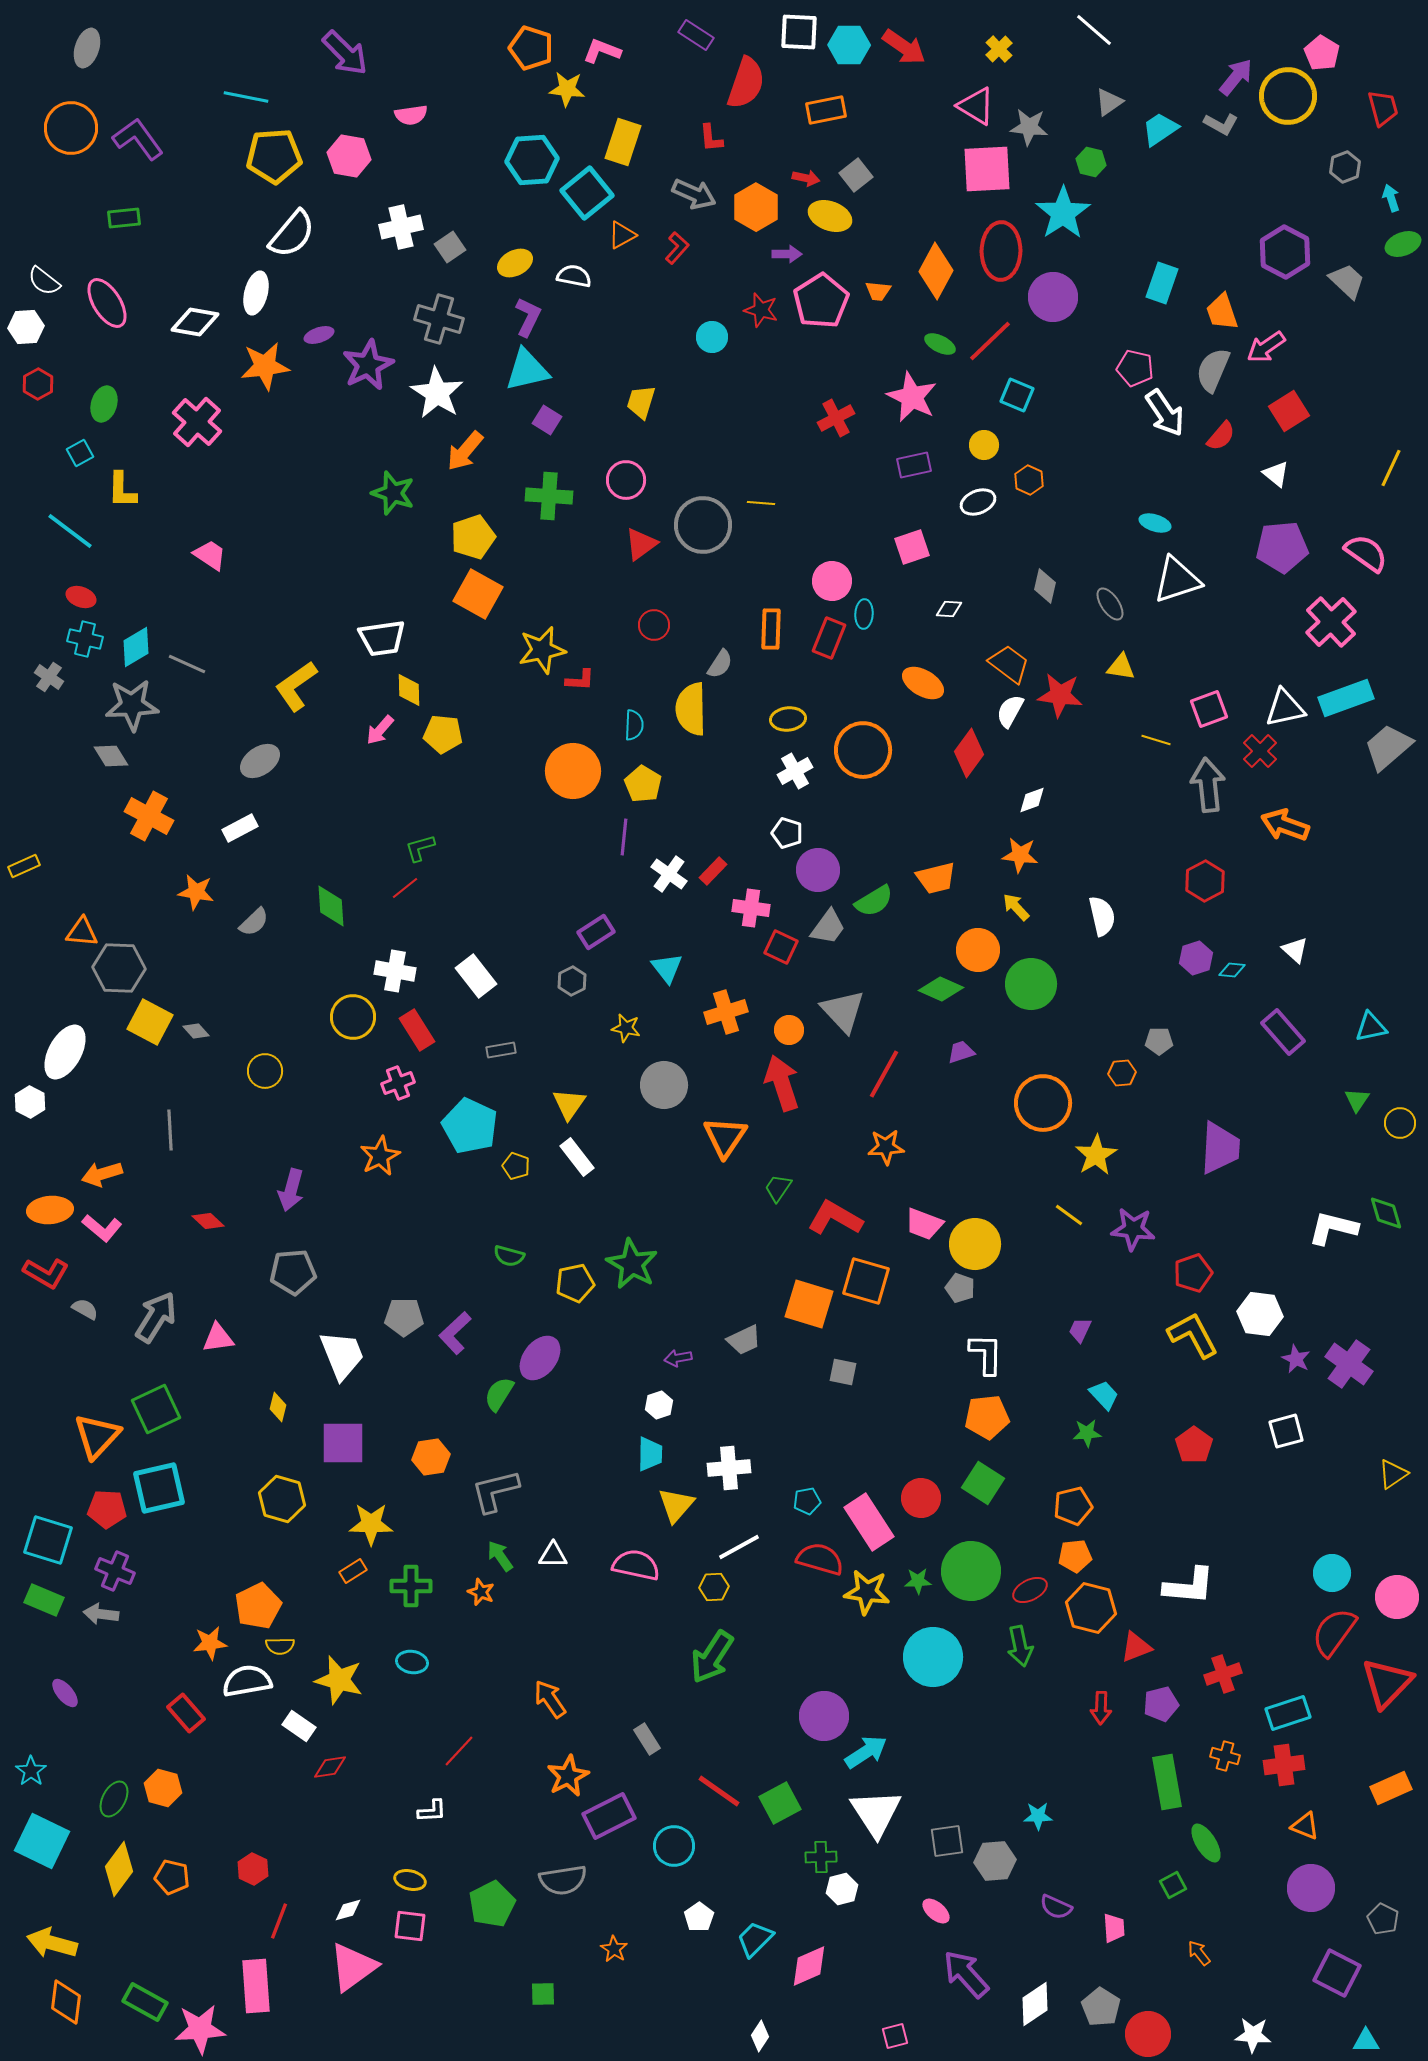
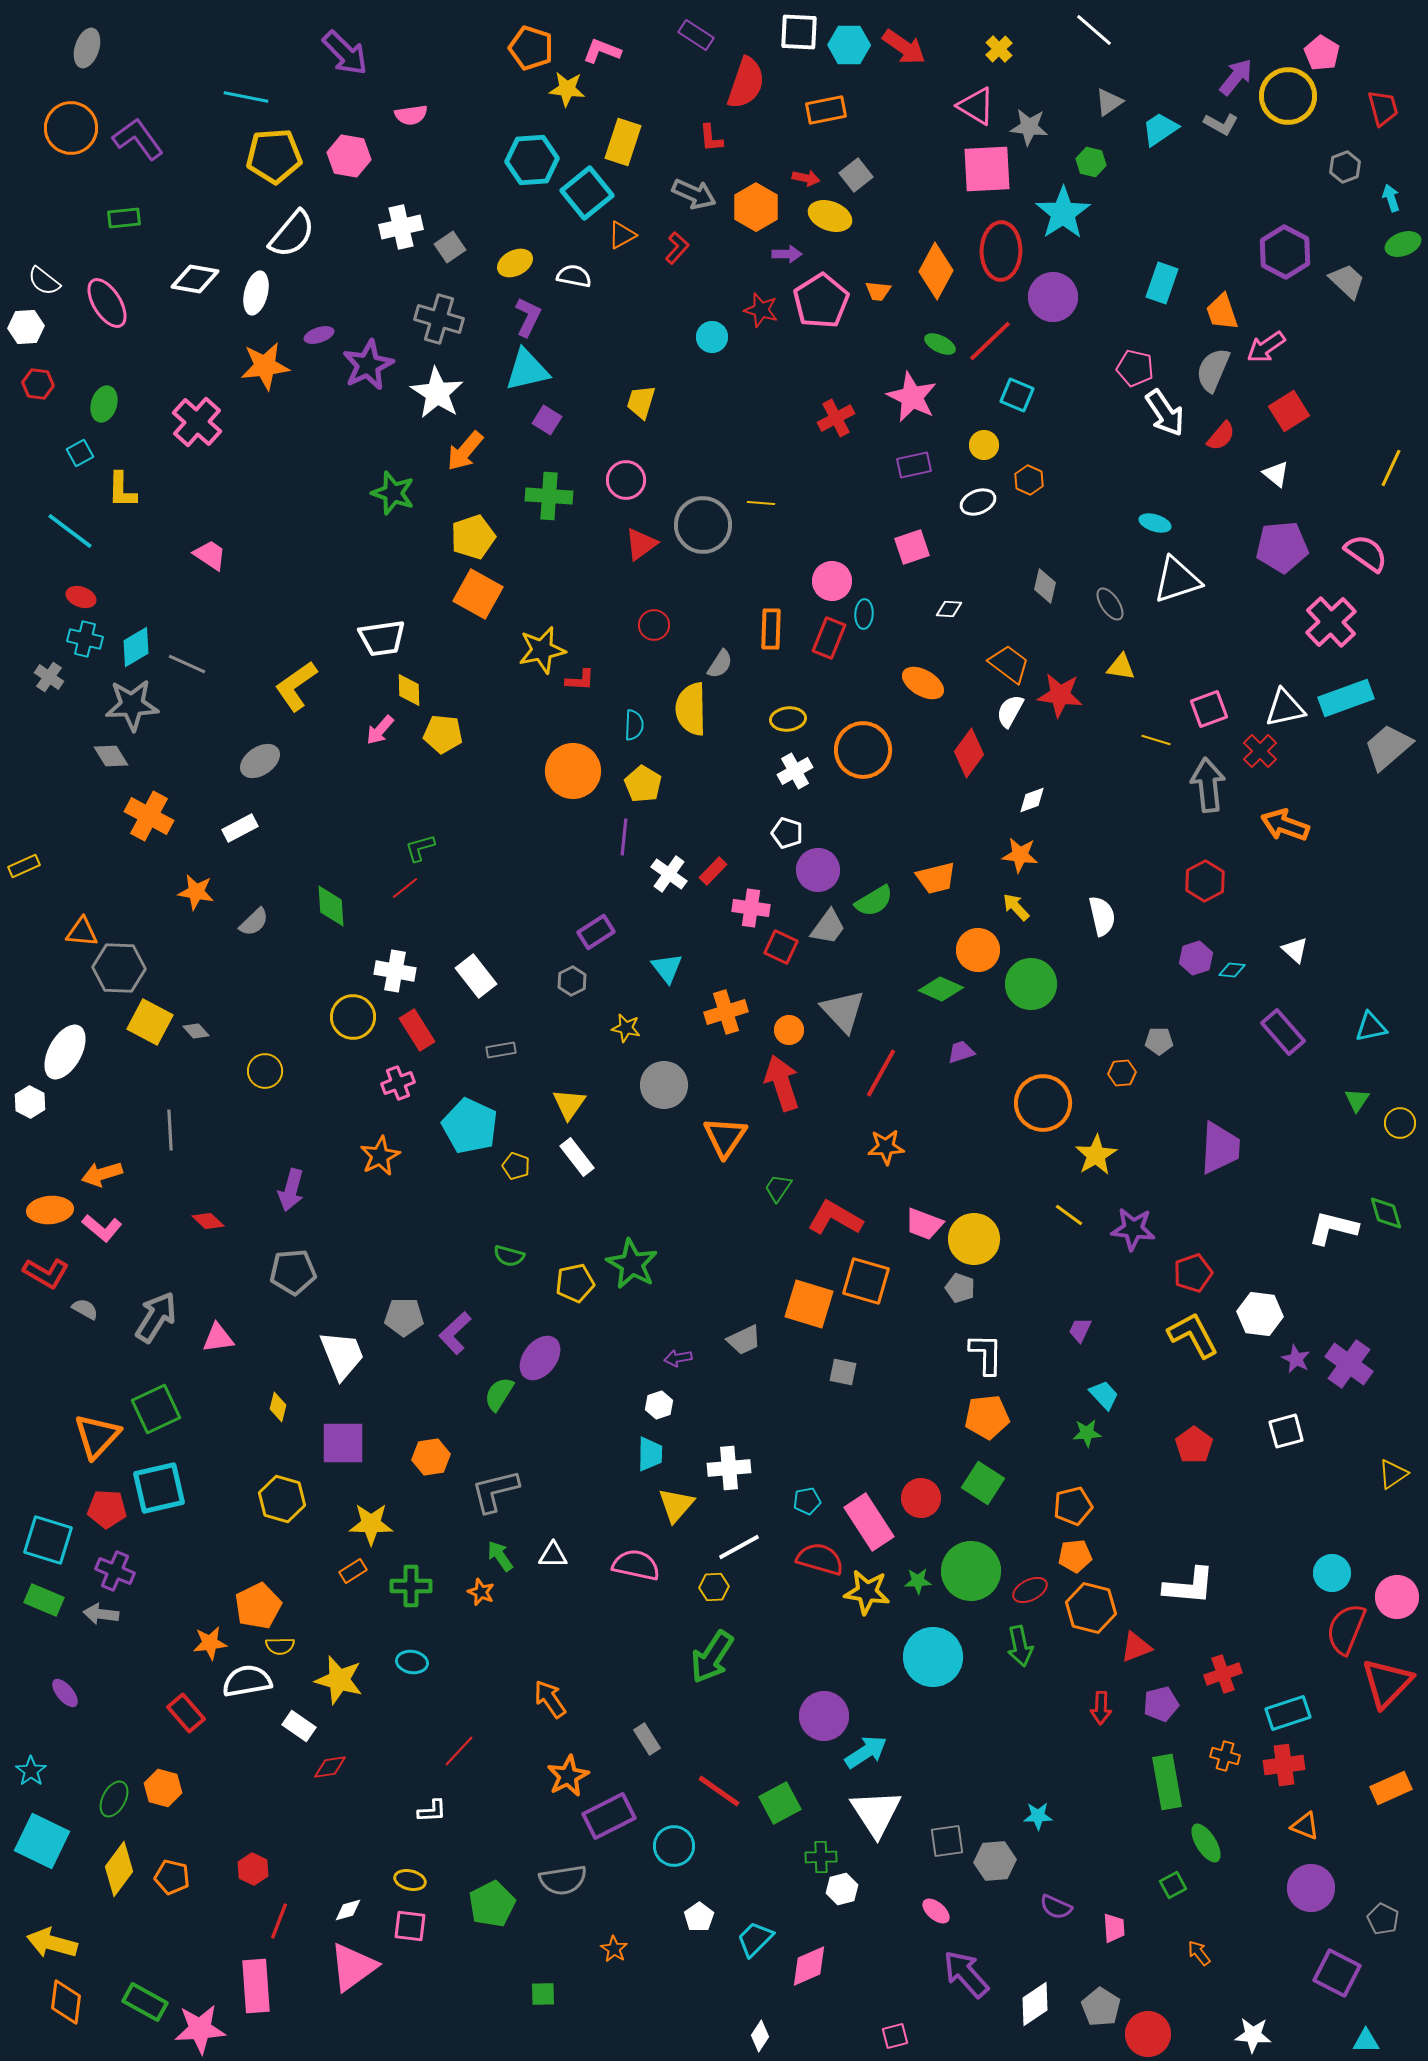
white diamond at (195, 322): moved 43 px up
red hexagon at (38, 384): rotated 24 degrees counterclockwise
red line at (884, 1074): moved 3 px left, 1 px up
yellow circle at (975, 1244): moved 1 px left, 5 px up
red semicircle at (1334, 1632): moved 12 px right, 3 px up; rotated 14 degrees counterclockwise
